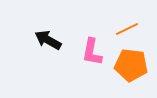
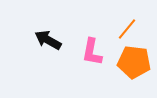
orange line: rotated 25 degrees counterclockwise
orange pentagon: moved 3 px right, 3 px up
